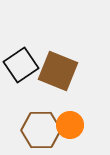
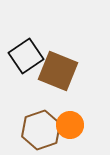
black square: moved 5 px right, 9 px up
brown hexagon: rotated 18 degrees counterclockwise
